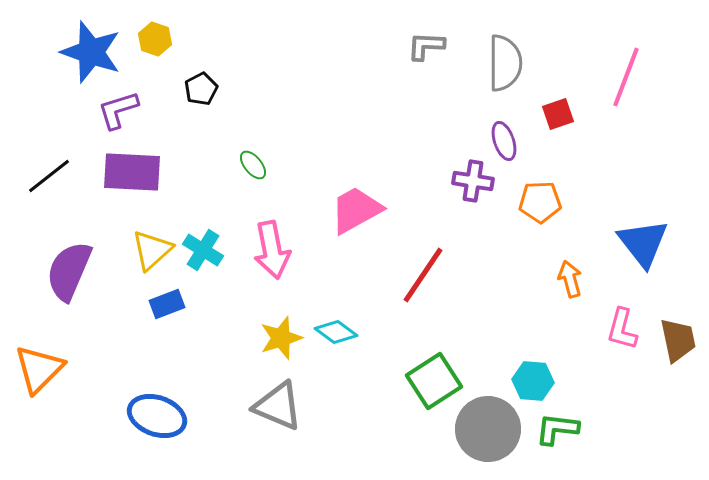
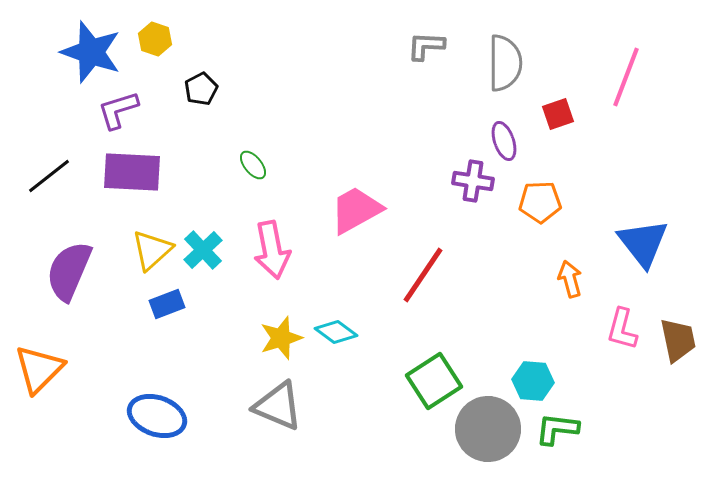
cyan cross: rotated 15 degrees clockwise
